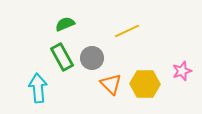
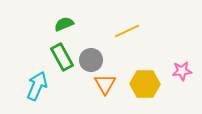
green semicircle: moved 1 px left
gray circle: moved 1 px left, 2 px down
pink star: rotated 12 degrees clockwise
orange triangle: moved 6 px left; rotated 15 degrees clockwise
cyan arrow: moved 1 px left, 2 px up; rotated 28 degrees clockwise
